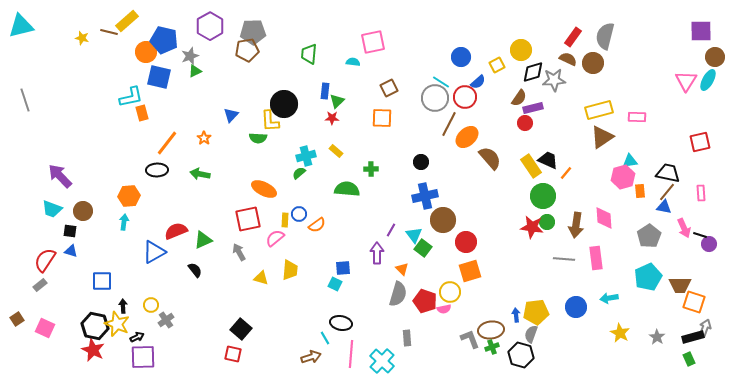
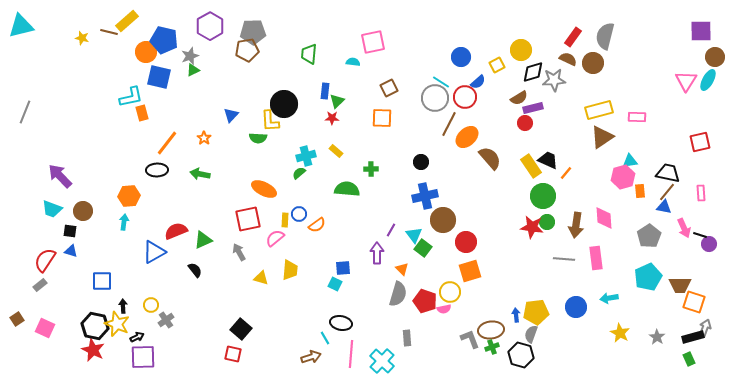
green triangle at (195, 71): moved 2 px left, 1 px up
brown semicircle at (519, 98): rotated 24 degrees clockwise
gray line at (25, 100): moved 12 px down; rotated 40 degrees clockwise
